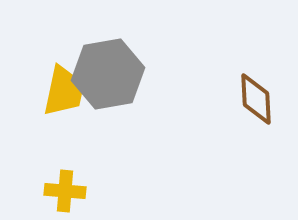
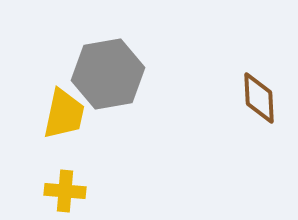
yellow trapezoid: moved 23 px down
brown diamond: moved 3 px right, 1 px up
